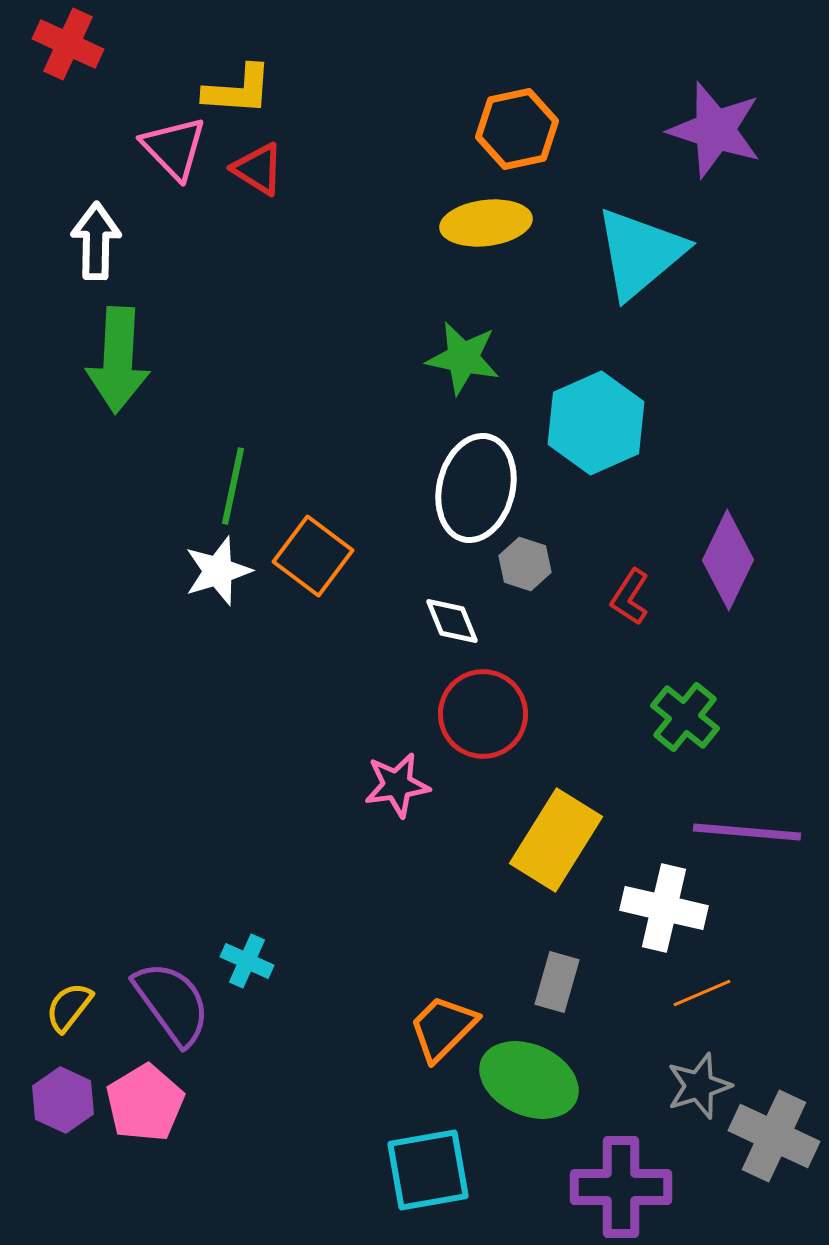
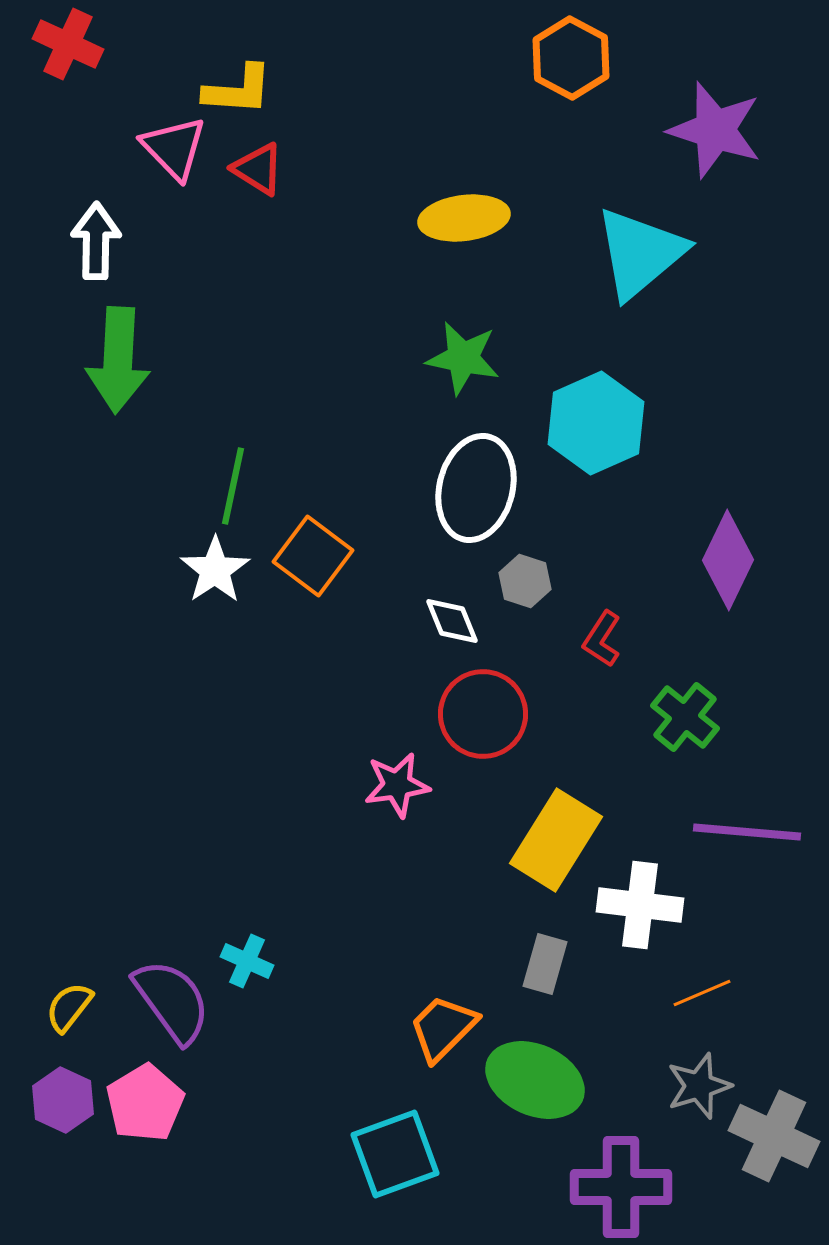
orange hexagon: moved 54 px right, 71 px up; rotated 20 degrees counterclockwise
yellow ellipse: moved 22 px left, 5 px up
gray hexagon: moved 17 px down
white star: moved 3 px left, 1 px up; rotated 16 degrees counterclockwise
red L-shape: moved 28 px left, 42 px down
white cross: moved 24 px left, 3 px up; rotated 6 degrees counterclockwise
gray rectangle: moved 12 px left, 18 px up
purple semicircle: moved 2 px up
green ellipse: moved 6 px right
cyan square: moved 33 px left, 16 px up; rotated 10 degrees counterclockwise
